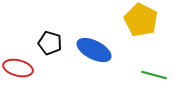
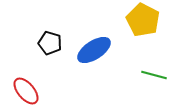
yellow pentagon: moved 2 px right
blue ellipse: rotated 60 degrees counterclockwise
red ellipse: moved 8 px right, 23 px down; rotated 36 degrees clockwise
